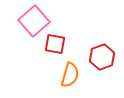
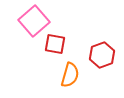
red hexagon: moved 2 px up
